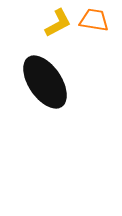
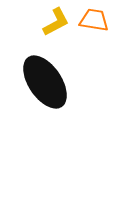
yellow L-shape: moved 2 px left, 1 px up
